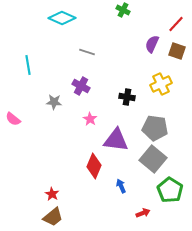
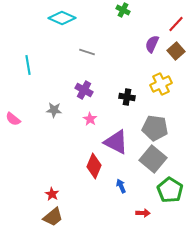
brown square: moved 1 px left; rotated 30 degrees clockwise
purple cross: moved 3 px right, 4 px down
gray star: moved 8 px down
purple triangle: moved 2 px down; rotated 20 degrees clockwise
red arrow: rotated 24 degrees clockwise
